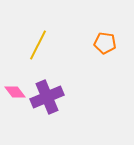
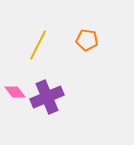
orange pentagon: moved 18 px left, 3 px up
